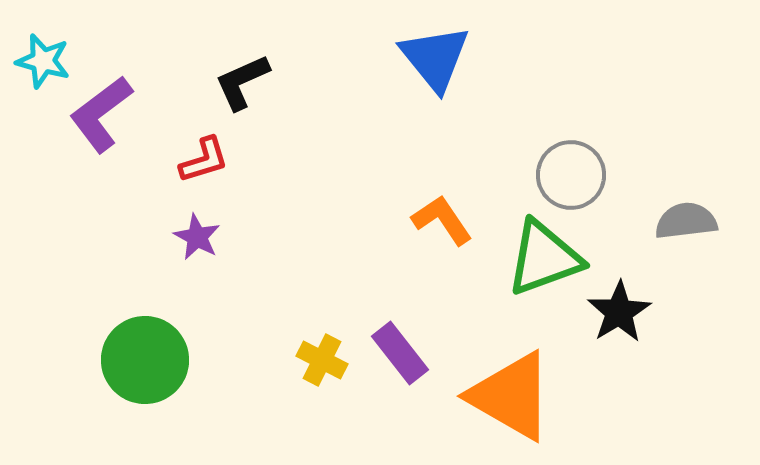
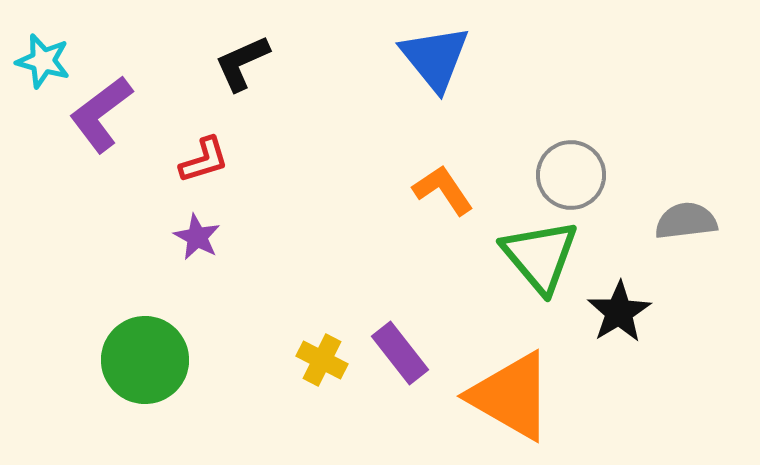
black L-shape: moved 19 px up
orange L-shape: moved 1 px right, 30 px up
green triangle: moved 4 px left, 2 px up; rotated 50 degrees counterclockwise
